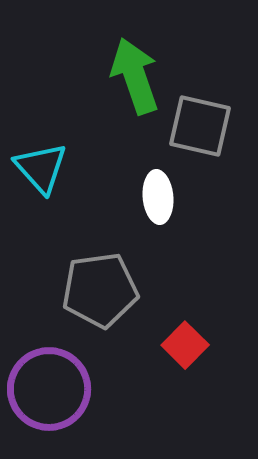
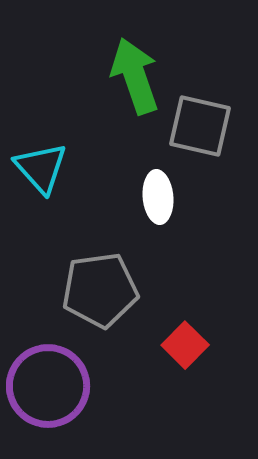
purple circle: moved 1 px left, 3 px up
